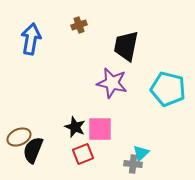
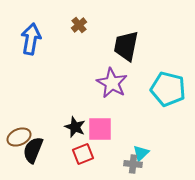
brown cross: rotated 21 degrees counterclockwise
purple star: rotated 16 degrees clockwise
